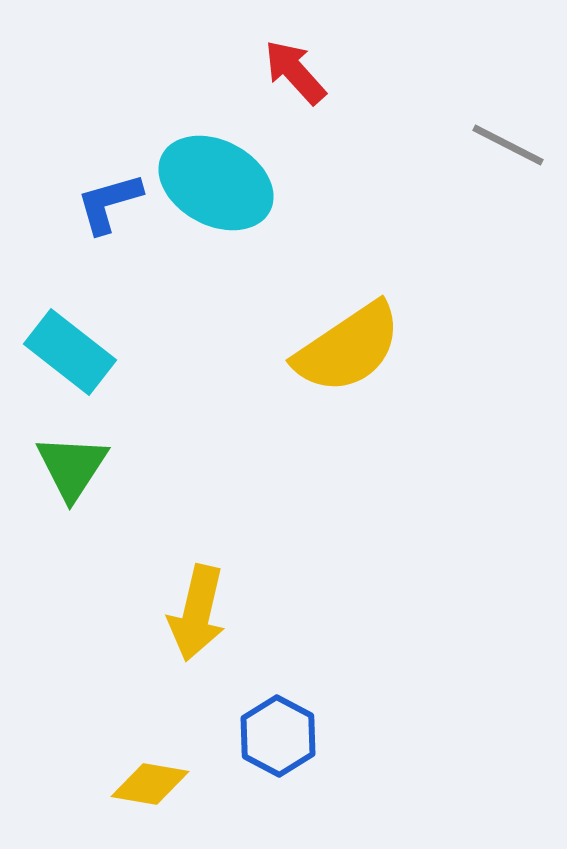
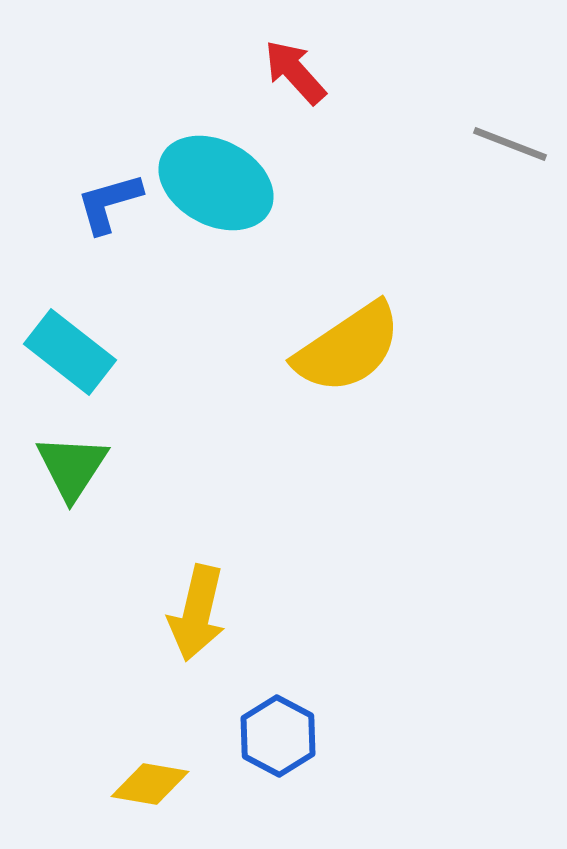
gray line: moved 2 px right, 1 px up; rotated 6 degrees counterclockwise
